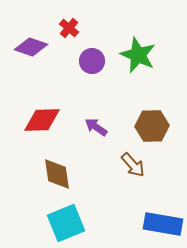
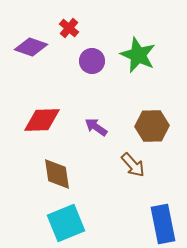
blue rectangle: rotated 69 degrees clockwise
